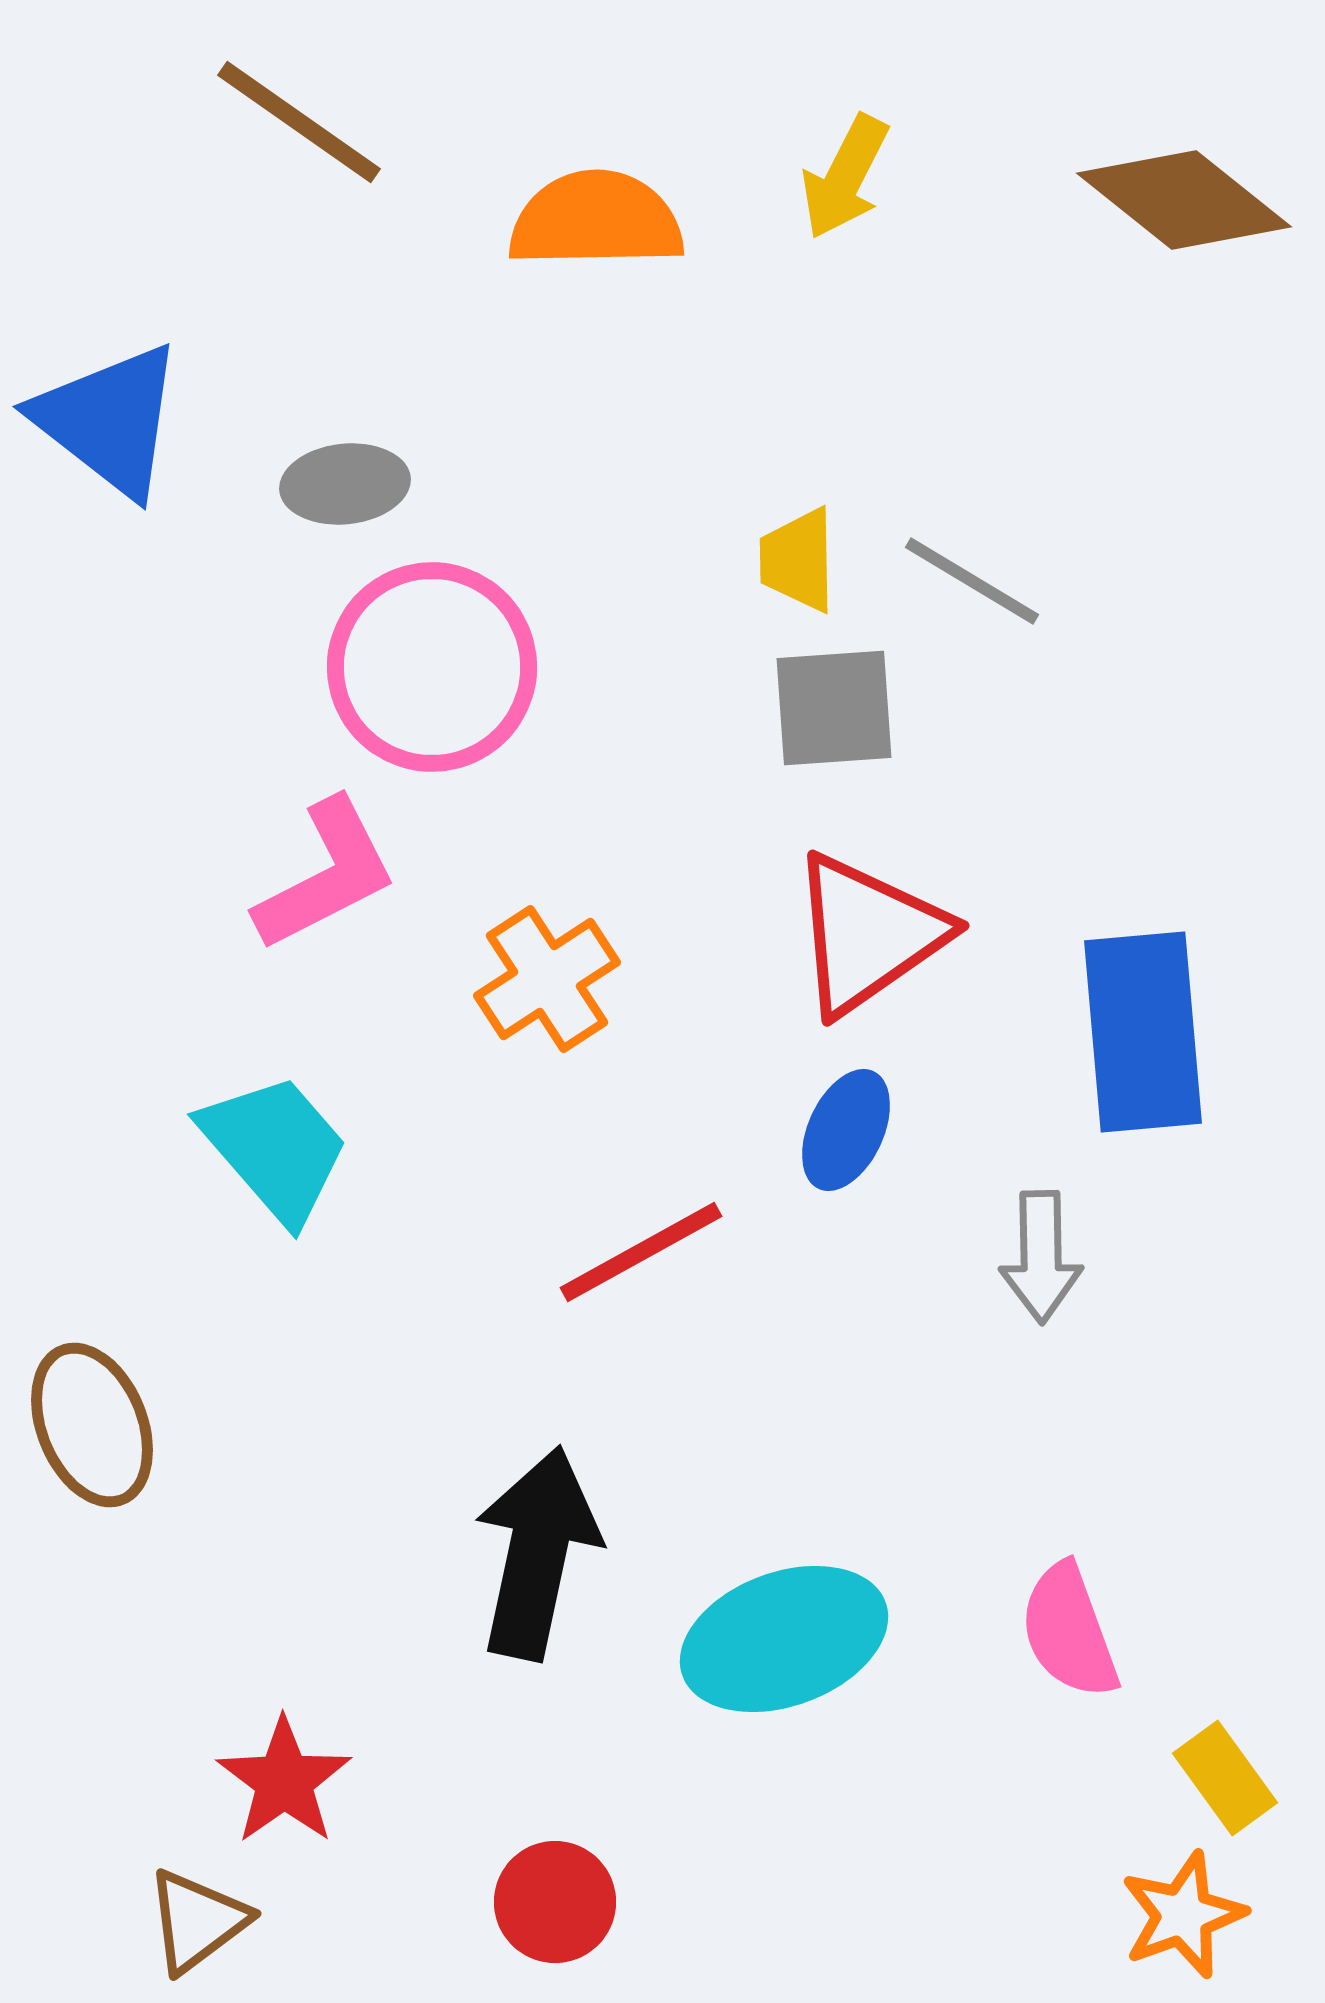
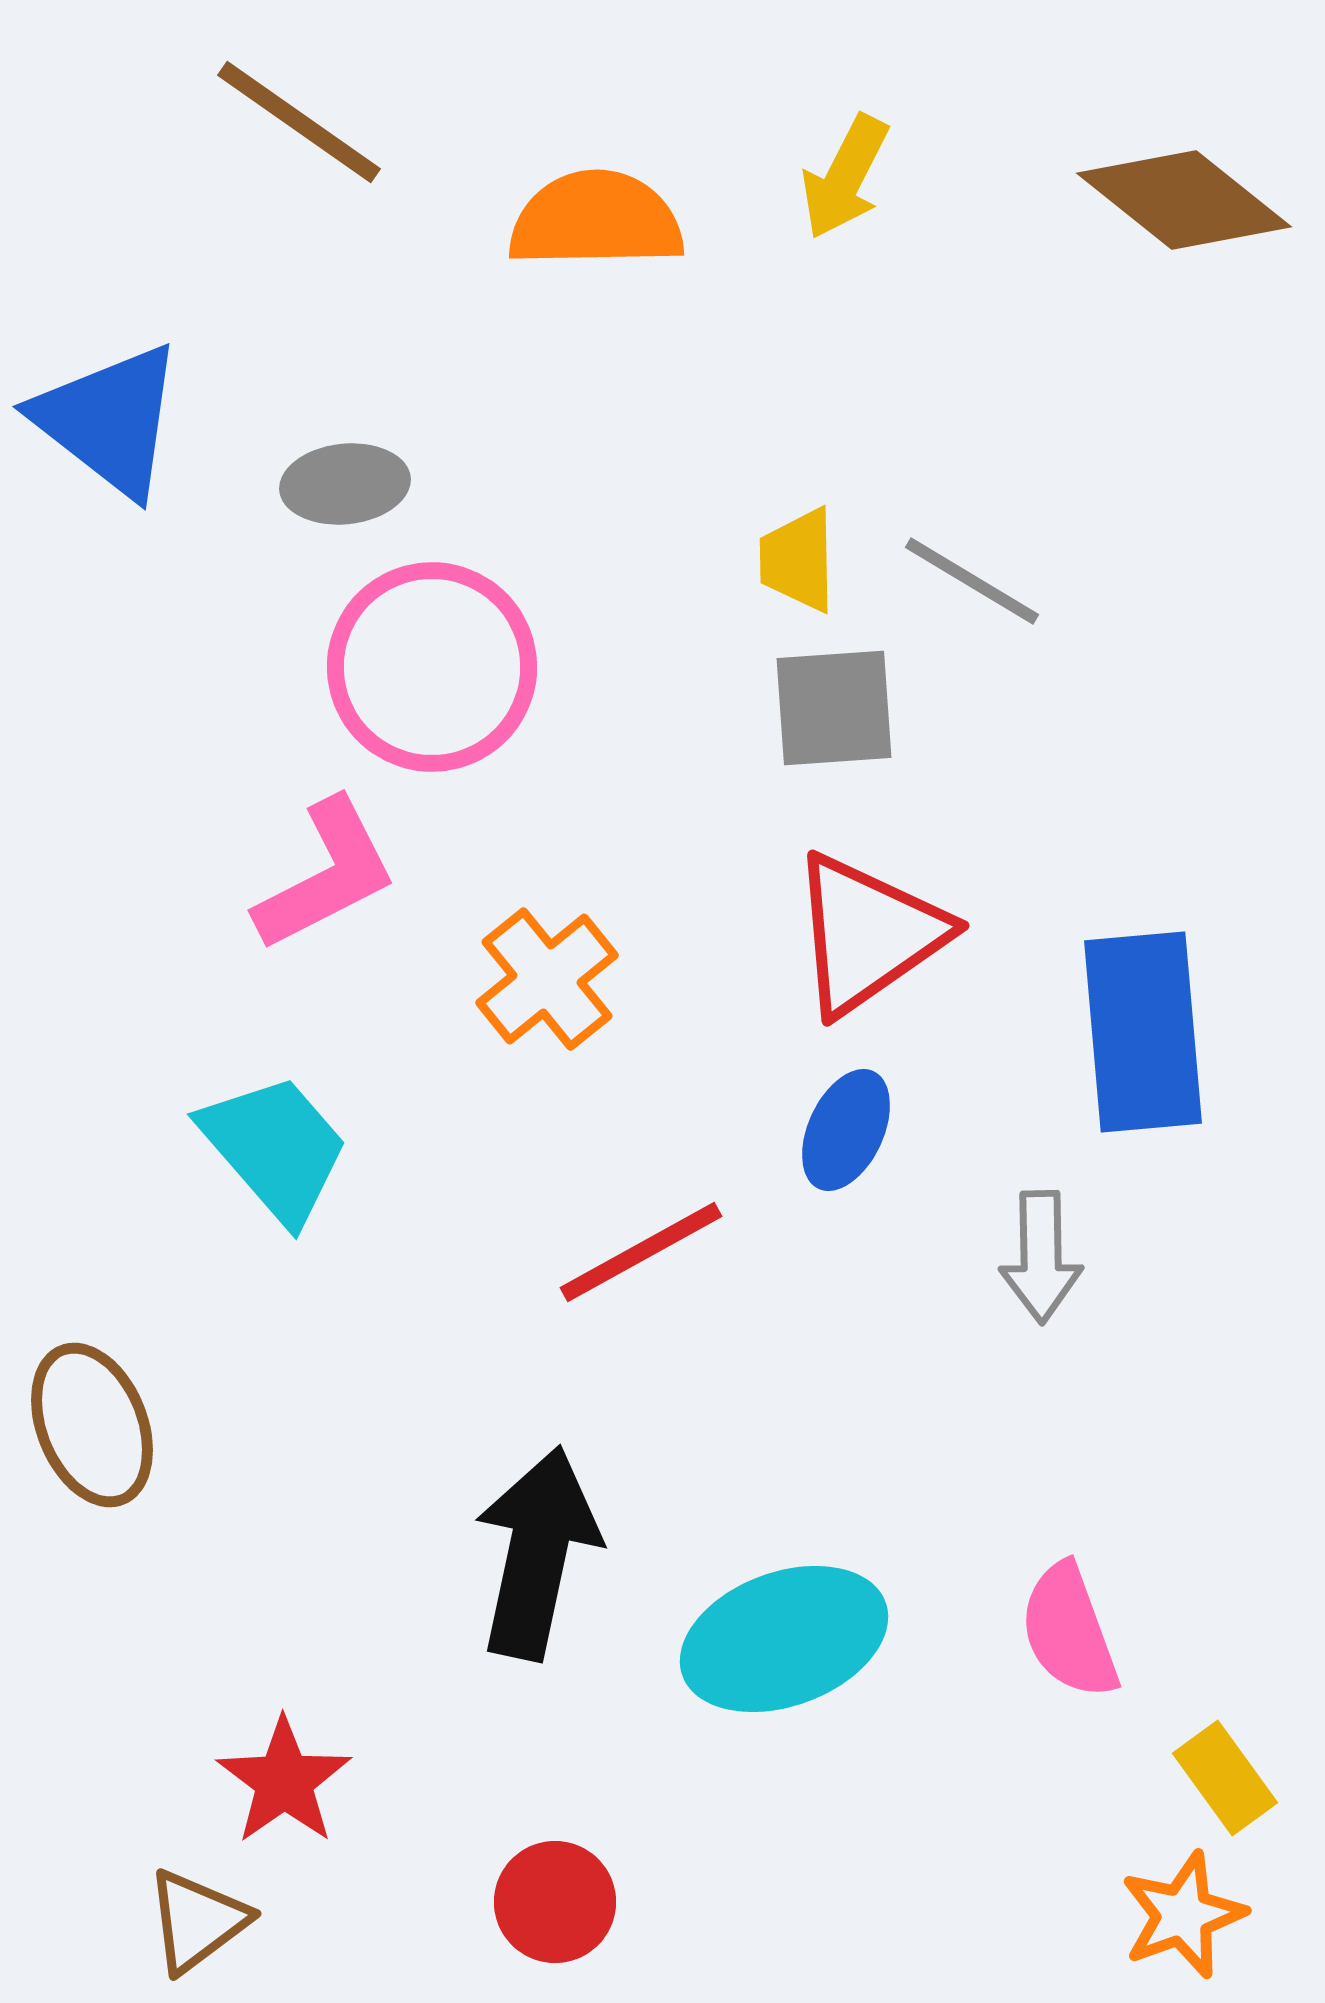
orange cross: rotated 6 degrees counterclockwise
